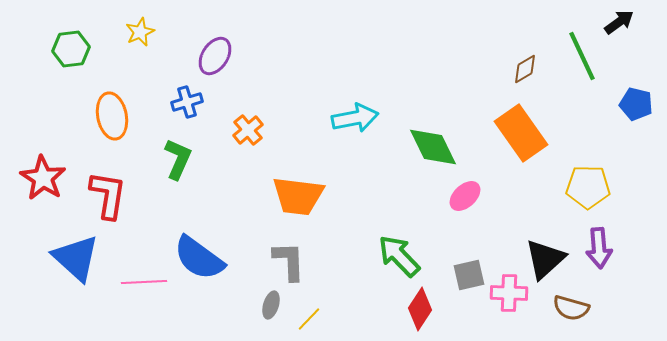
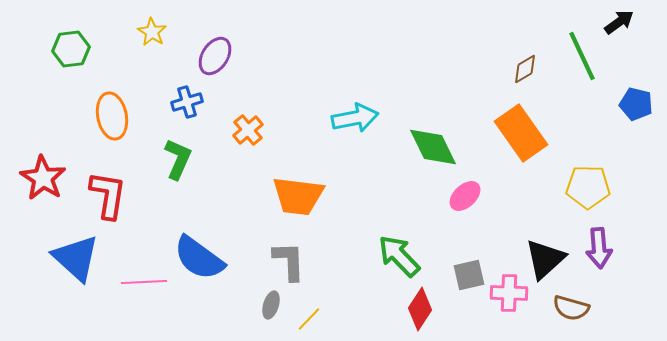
yellow star: moved 12 px right; rotated 16 degrees counterclockwise
